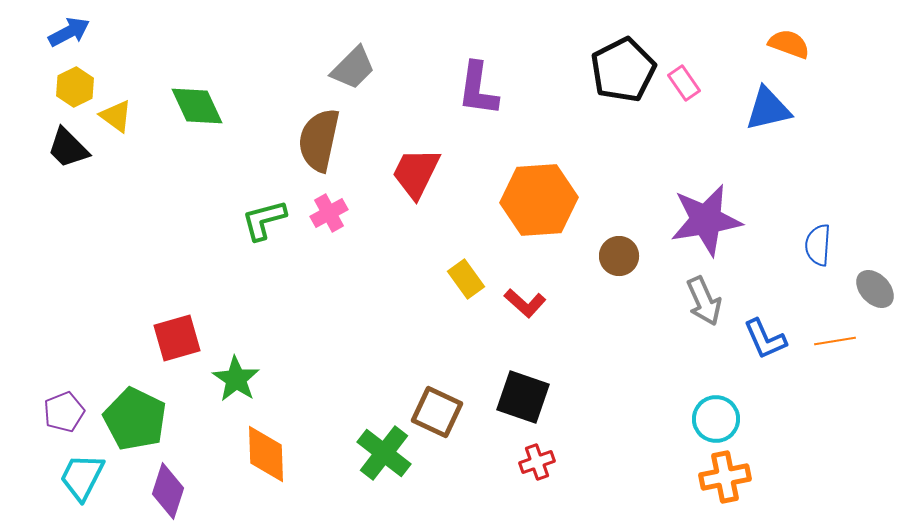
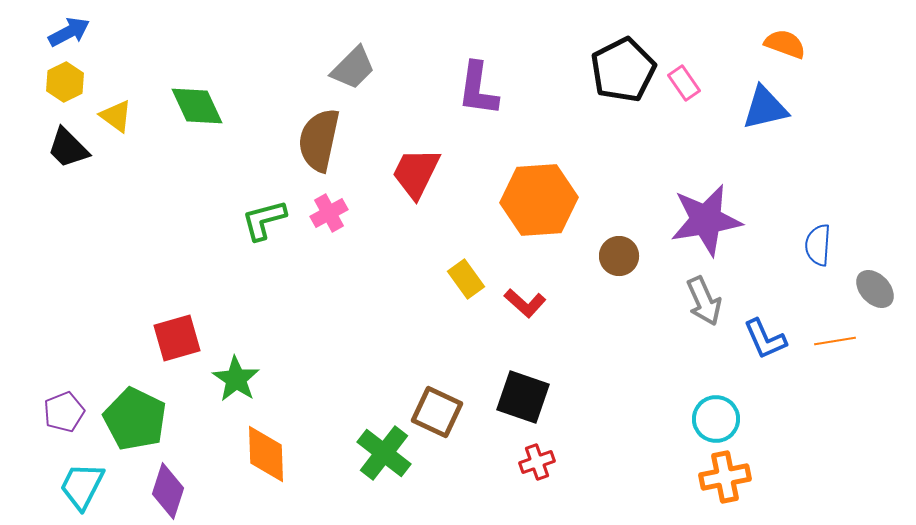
orange semicircle: moved 4 px left
yellow hexagon: moved 10 px left, 5 px up
blue triangle: moved 3 px left, 1 px up
cyan trapezoid: moved 9 px down
